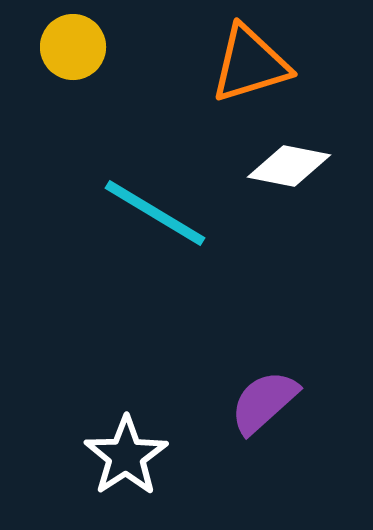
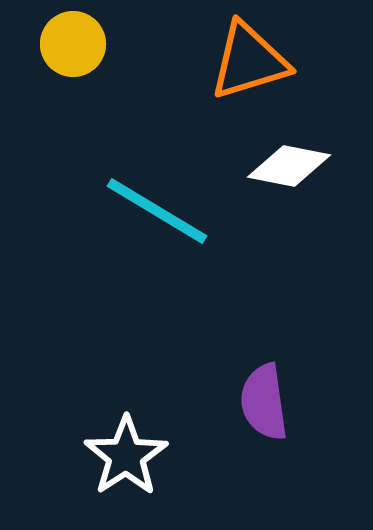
yellow circle: moved 3 px up
orange triangle: moved 1 px left, 3 px up
cyan line: moved 2 px right, 2 px up
purple semicircle: rotated 56 degrees counterclockwise
